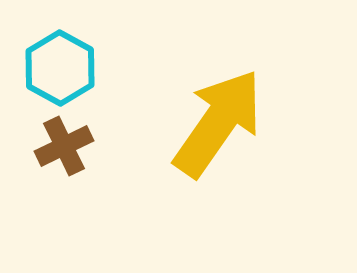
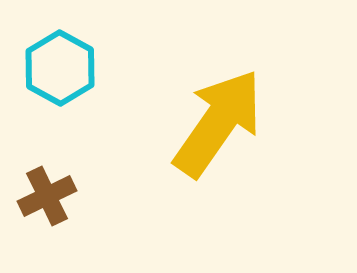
brown cross: moved 17 px left, 50 px down
